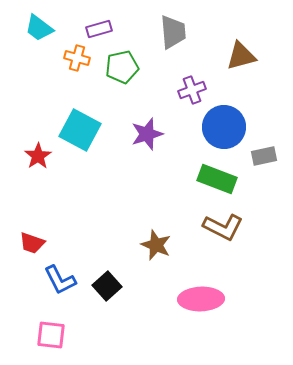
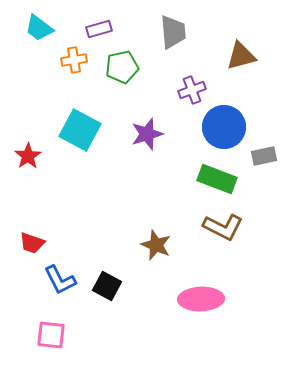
orange cross: moved 3 px left, 2 px down; rotated 25 degrees counterclockwise
red star: moved 10 px left
black square: rotated 20 degrees counterclockwise
